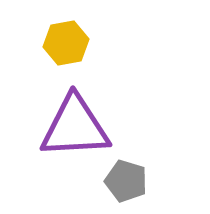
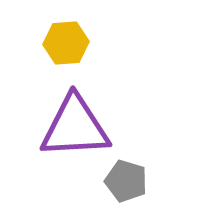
yellow hexagon: rotated 6 degrees clockwise
